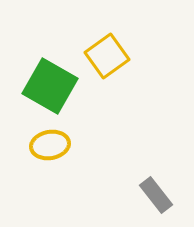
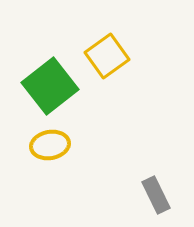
green square: rotated 22 degrees clockwise
gray rectangle: rotated 12 degrees clockwise
